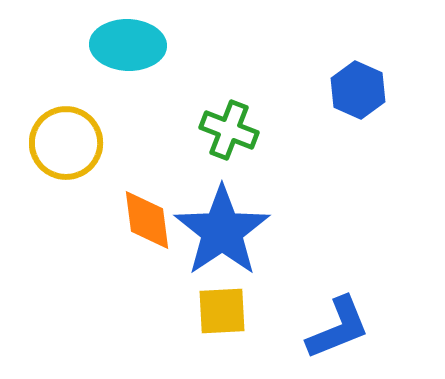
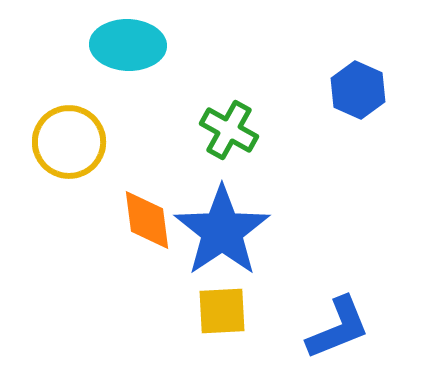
green cross: rotated 8 degrees clockwise
yellow circle: moved 3 px right, 1 px up
